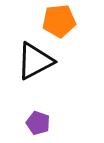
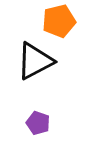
orange pentagon: rotated 8 degrees counterclockwise
